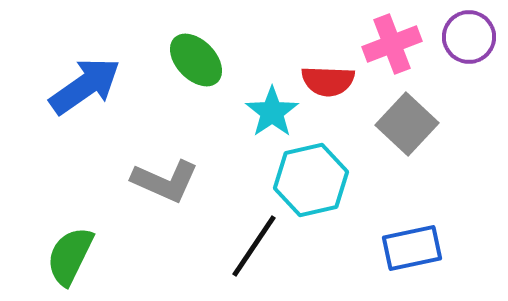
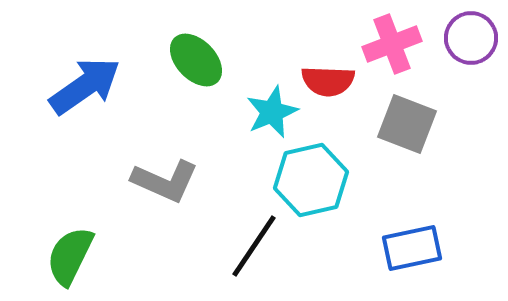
purple circle: moved 2 px right, 1 px down
cyan star: rotated 12 degrees clockwise
gray square: rotated 22 degrees counterclockwise
